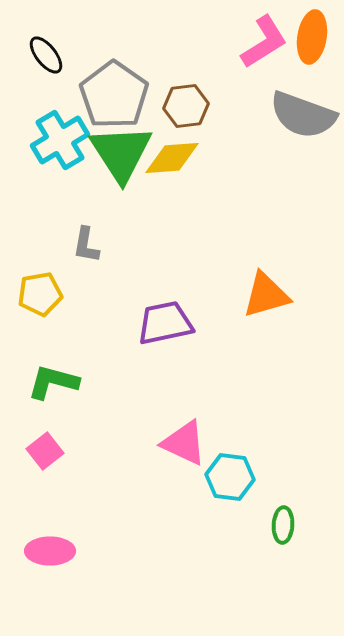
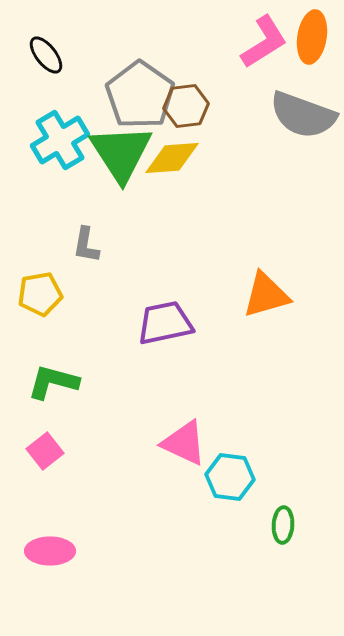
gray pentagon: moved 26 px right
